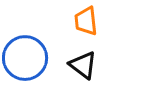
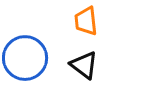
black triangle: moved 1 px right
